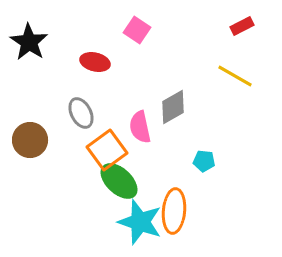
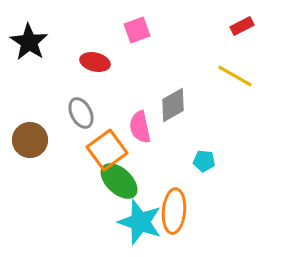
pink square: rotated 36 degrees clockwise
gray diamond: moved 2 px up
